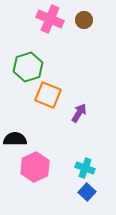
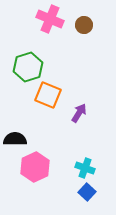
brown circle: moved 5 px down
